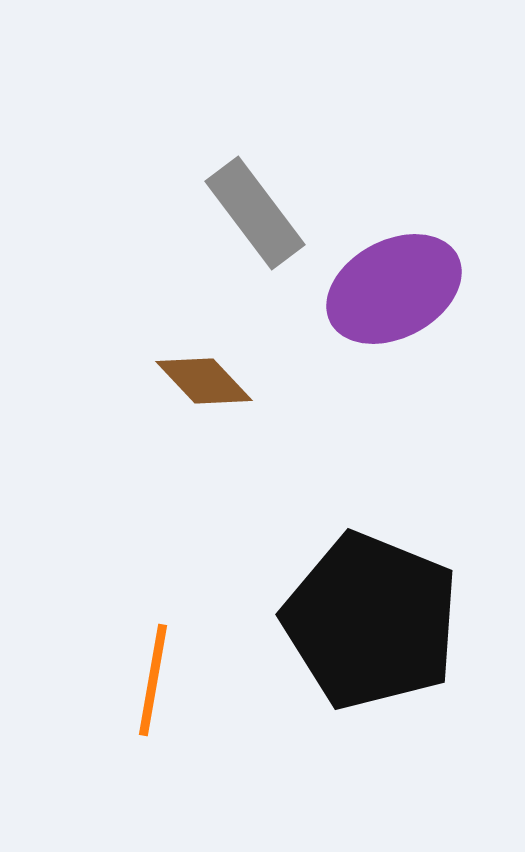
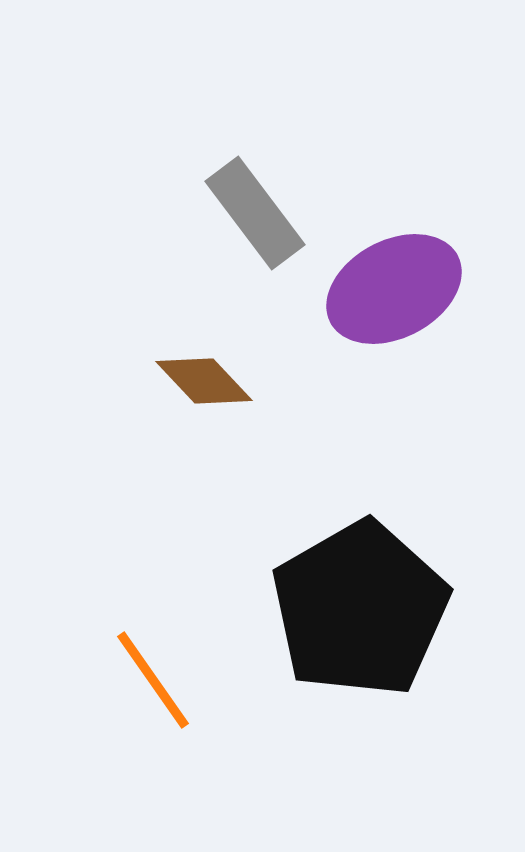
black pentagon: moved 11 px left, 12 px up; rotated 20 degrees clockwise
orange line: rotated 45 degrees counterclockwise
